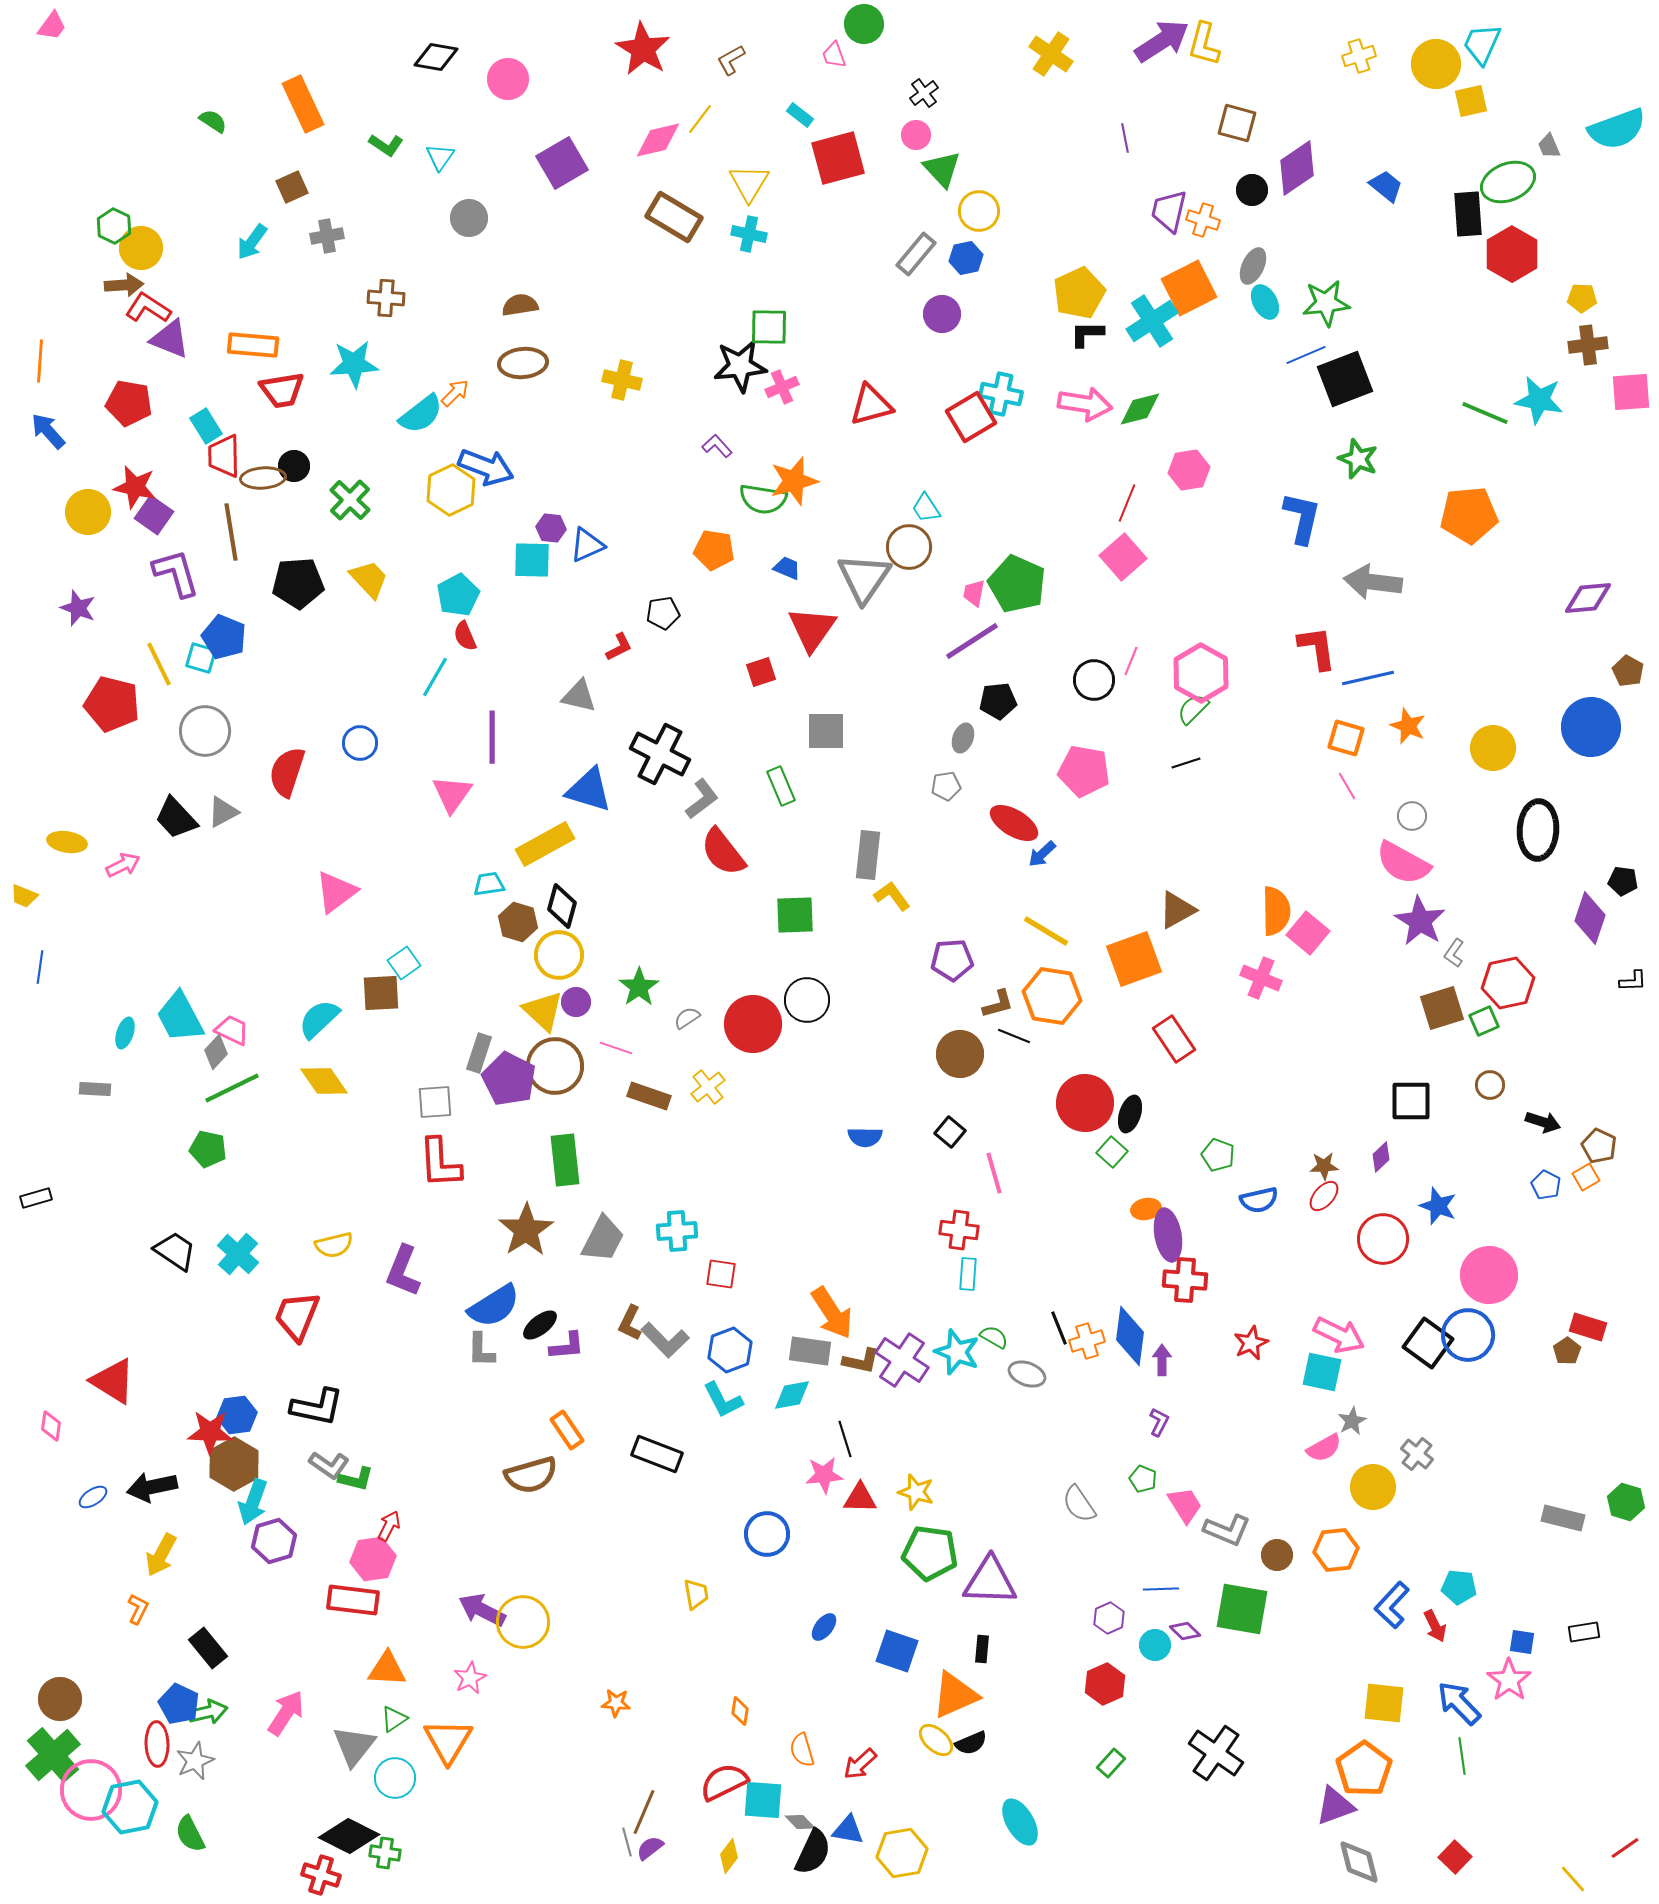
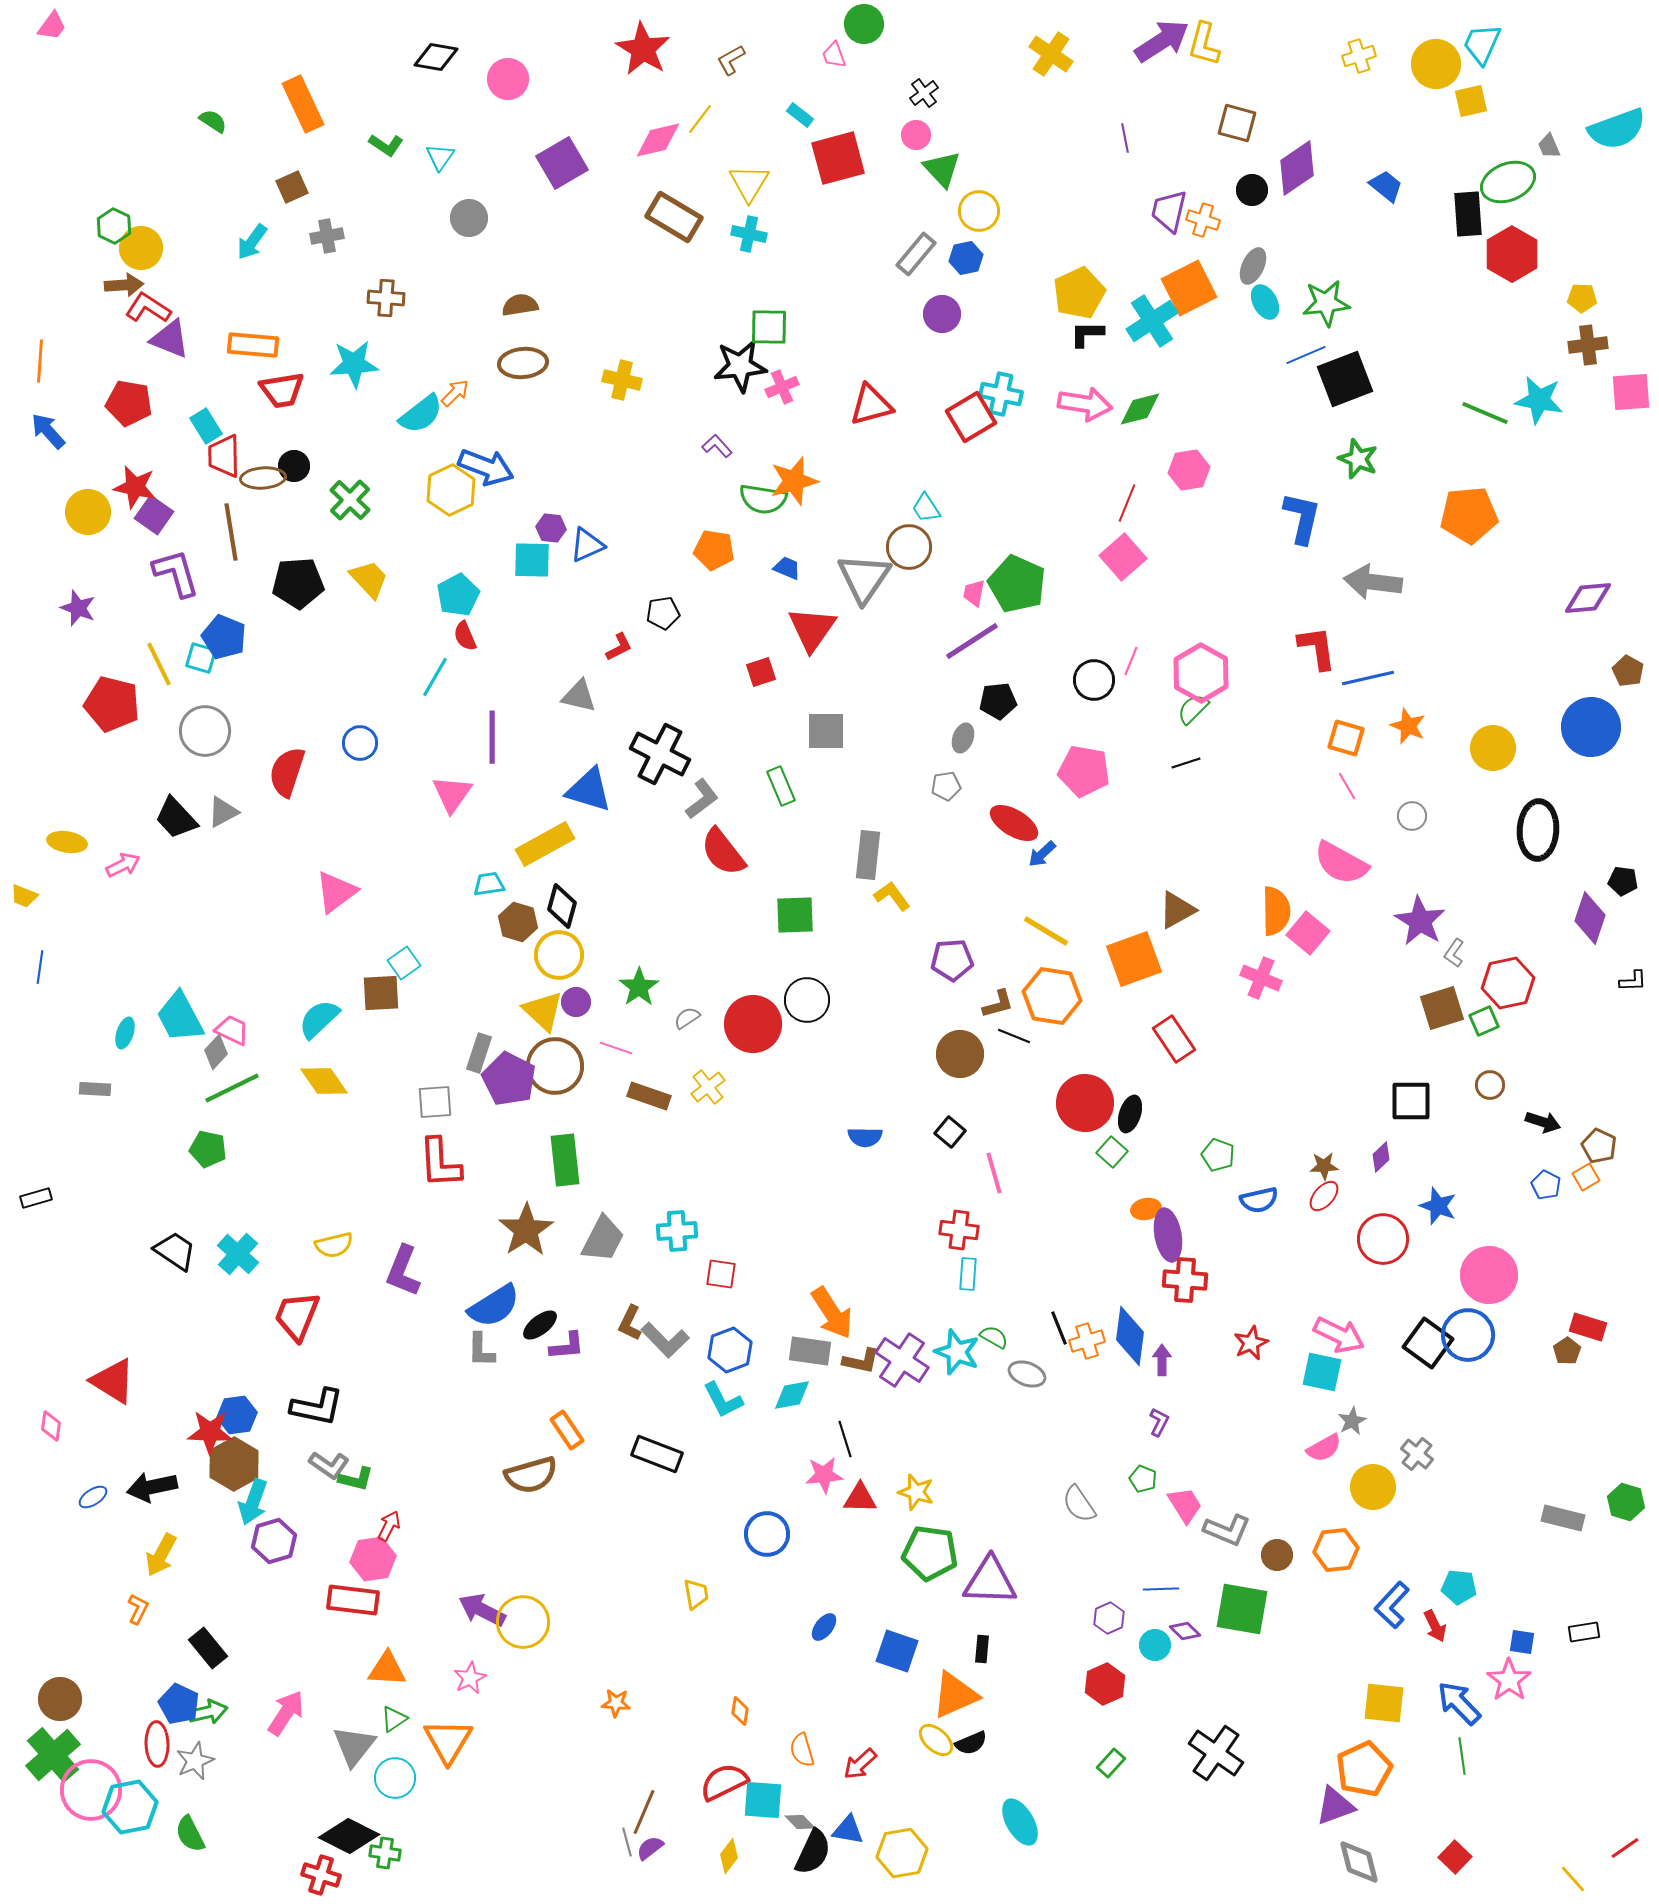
pink semicircle at (1403, 863): moved 62 px left
orange pentagon at (1364, 1769): rotated 10 degrees clockwise
